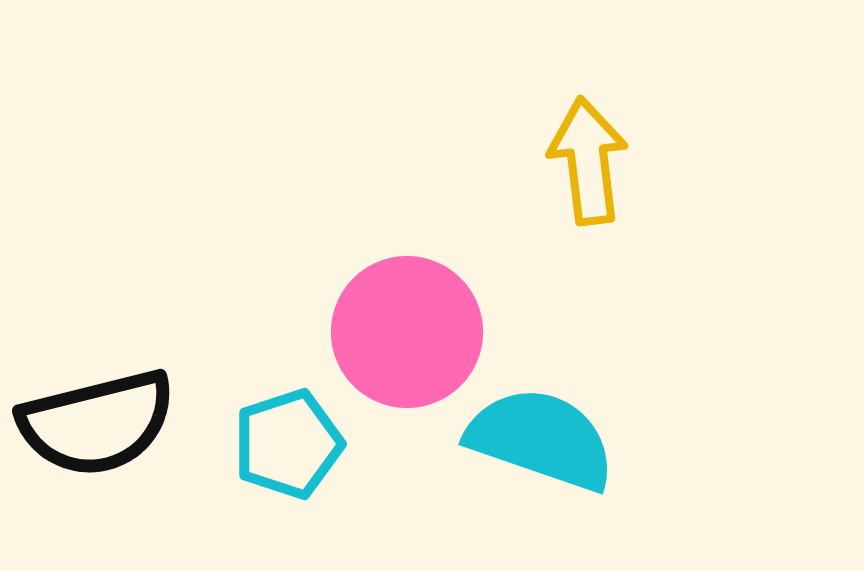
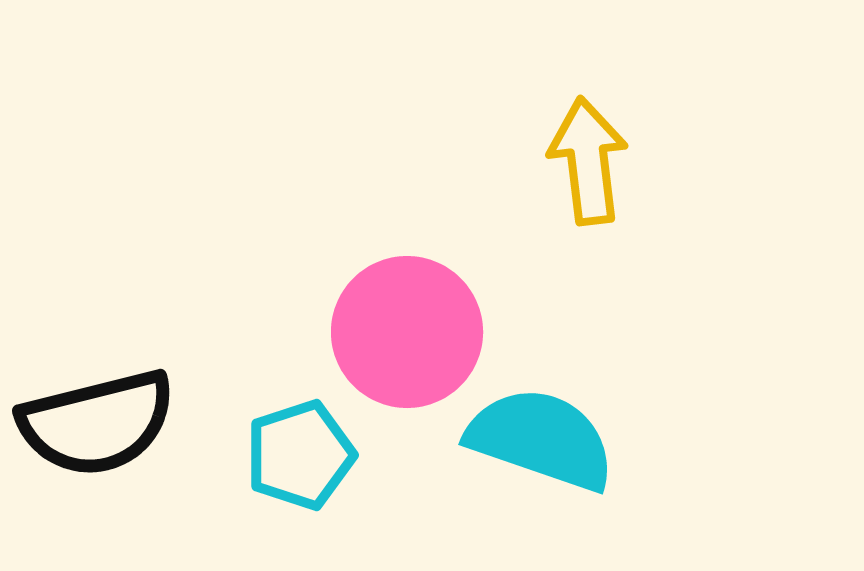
cyan pentagon: moved 12 px right, 11 px down
